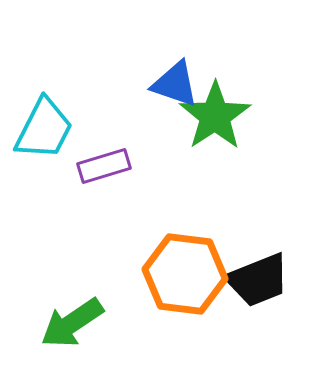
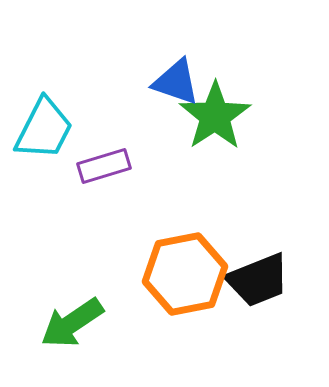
blue triangle: moved 1 px right, 2 px up
orange hexagon: rotated 18 degrees counterclockwise
